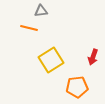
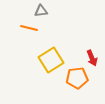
red arrow: moved 1 px left, 1 px down; rotated 42 degrees counterclockwise
orange pentagon: moved 9 px up
